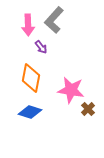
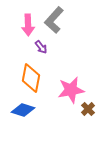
pink star: rotated 20 degrees counterclockwise
blue diamond: moved 7 px left, 2 px up
